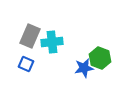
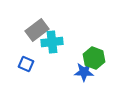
gray rectangle: moved 7 px right, 6 px up; rotated 30 degrees clockwise
green hexagon: moved 6 px left
blue star: moved 4 px down; rotated 12 degrees clockwise
